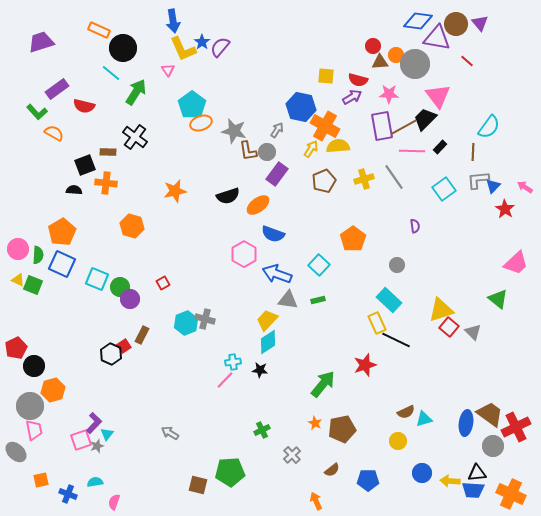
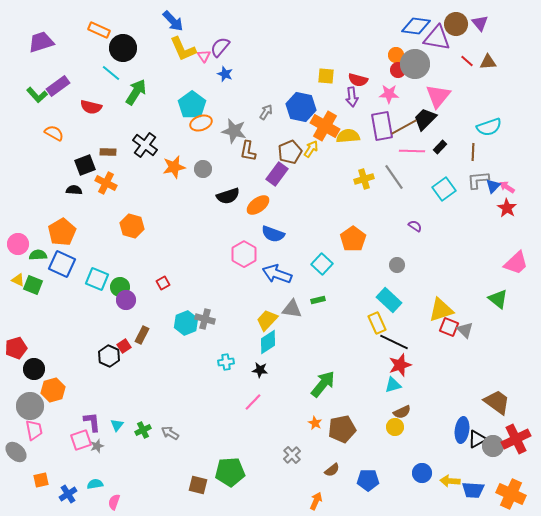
blue arrow at (173, 21): rotated 35 degrees counterclockwise
blue diamond at (418, 21): moved 2 px left, 5 px down
blue star at (202, 42): moved 23 px right, 32 px down; rotated 14 degrees counterclockwise
red circle at (373, 46): moved 25 px right, 24 px down
brown triangle at (380, 62): moved 108 px right
pink triangle at (168, 70): moved 36 px right, 14 px up
purple rectangle at (57, 89): moved 1 px right, 3 px up
pink triangle at (438, 96): rotated 16 degrees clockwise
purple arrow at (352, 97): rotated 114 degrees clockwise
red semicircle at (84, 106): moved 7 px right, 1 px down
green L-shape at (37, 112): moved 17 px up
cyan semicircle at (489, 127): rotated 35 degrees clockwise
gray arrow at (277, 130): moved 11 px left, 18 px up
black cross at (135, 137): moved 10 px right, 8 px down
yellow semicircle at (338, 146): moved 10 px right, 10 px up
brown L-shape at (248, 151): rotated 20 degrees clockwise
gray circle at (267, 152): moved 64 px left, 17 px down
brown pentagon at (324, 181): moved 34 px left, 29 px up
orange cross at (106, 183): rotated 20 degrees clockwise
pink arrow at (525, 187): moved 18 px left
orange star at (175, 191): moved 1 px left, 24 px up
red star at (505, 209): moved 2 px right, 1 px up
purple semicircle at (415, 226): rotated 48 degrees counterclockwise
pink circle at (18, 249): moved 5 px up
green semicircle at (38, 255): rotated 96 degrees counterclockwise
cyan square at (319, 265): moved 3 px right, 1 px up
purple circle at (130, 299): moved 4 px left, 1 px down
gray triangle at (288, 300): moved 4 px right, 9 px down
red square at (449, 327): rotated 18 degrees counterclockwise
gray triangle at (473, 332): moved 8 px left, 2 px up
black line at (396, 340): moved 2 px left, 2 px down
red pentagon at (16, 348): rotated 10 degrees clockwise
black hexagon at (111, 354): moved 2 px left, 2 px down
cyan cross at (233, 362): moved 7 px left
red star at (365, 365): moved 35 px right
black circle at (34, 366): moved 3 px down
pink line at (225, 380): moved 28 px right, 22 px down
brown semicircle at (406, 412): moved 4 px left
brown trapezoid at (490, 414): moved 7 px right, 12 px up
cyan triangle at (424, 419): moved 31 px left, 34 px up
purple L-shape at (94, 423): moved 2 px left, 1 px up; rotated 50 degrees counterclockwise
blue ellipse at (466, 423): moved 4 px left, 7 px down
red cross at (516, 427): moved 12 px down
green cross at (262, 430): moved 119 px left
cyan triangle at (107, 434): moved 10 px right, 9 px up
yellow circle at (398, 441): moved 3 px left, 14 px up
black triangle at (477, 473): moved 34 px up; rotated 24 degrees counterclockwise
cyan semicircle at (95, 482): moved 2 px down
blue cross at (68, 494): rotated 36 degrees clockwise
orange arrow at (316, 501): rotated 48 degrees clockwise
